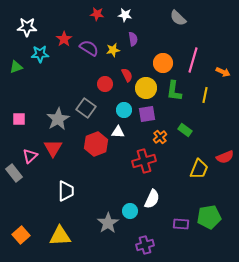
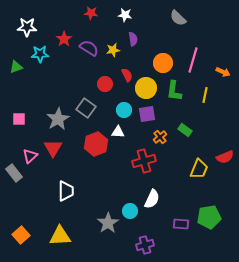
red star at (97, 14): moved 6 px left, 1 px up
